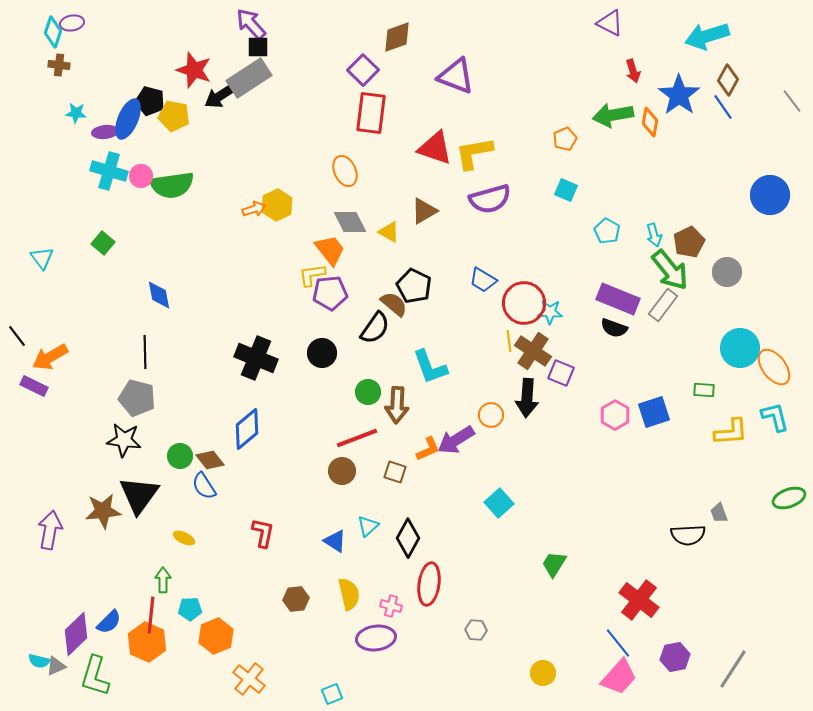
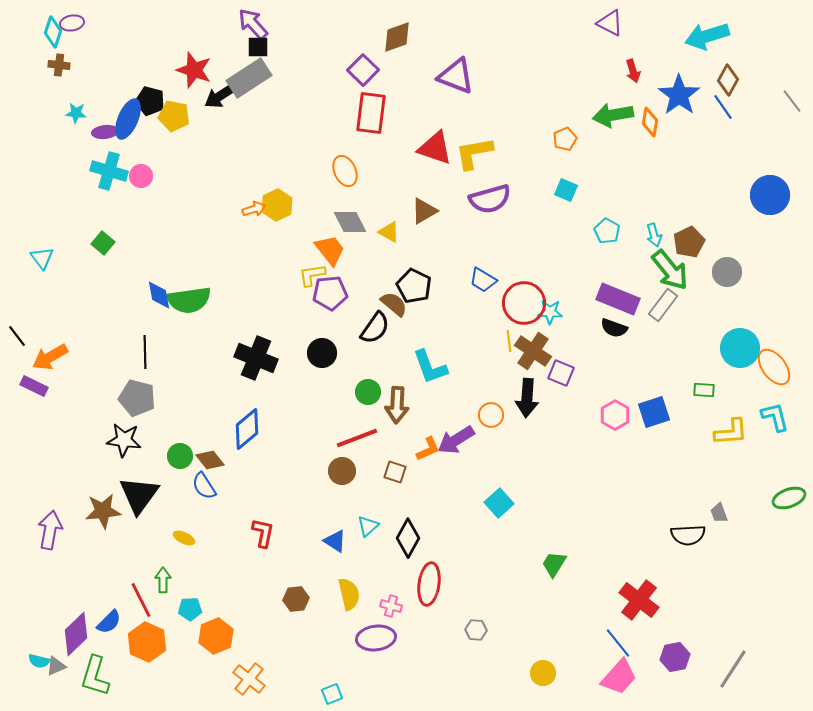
purple arrow at (251, 24): moved 2 px right
green semicircle at (172, 185): moved 17 px right, 115 px down
red line at (151, 615): moved 10 px left, 15 px up; rotated 33 degrees counterclockwise
